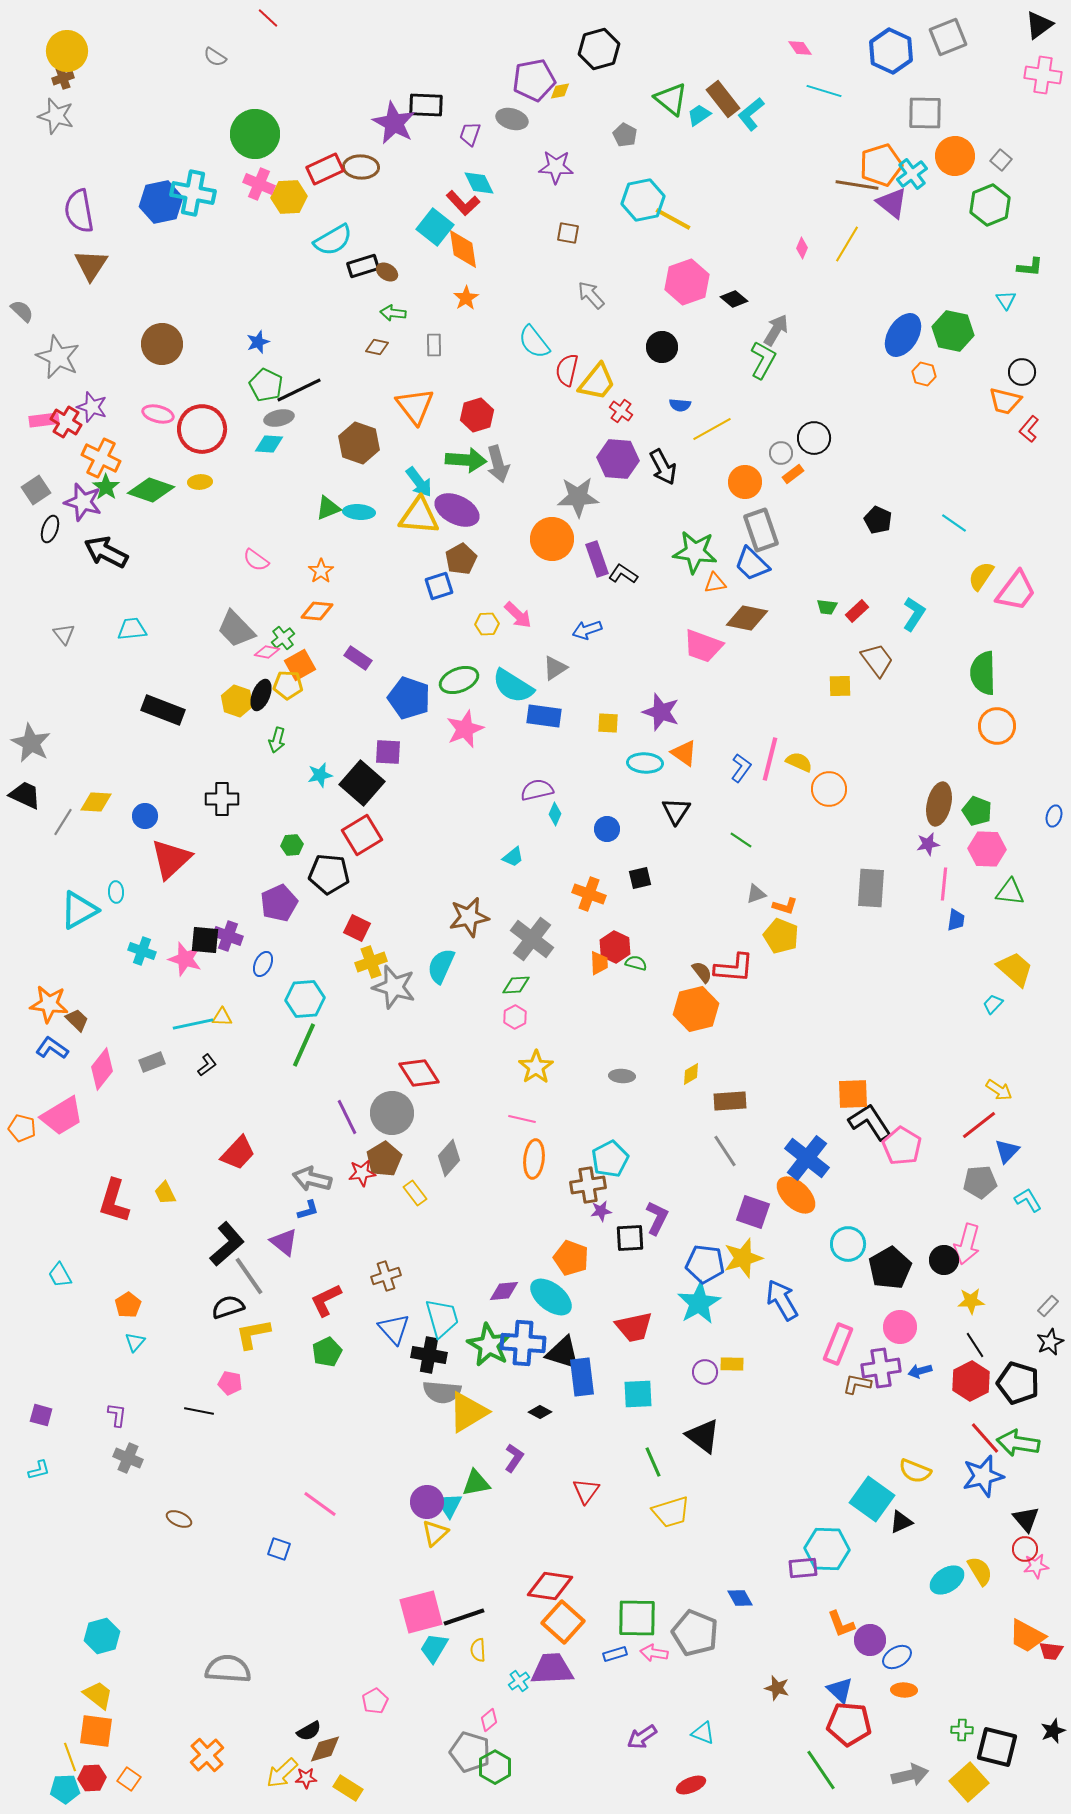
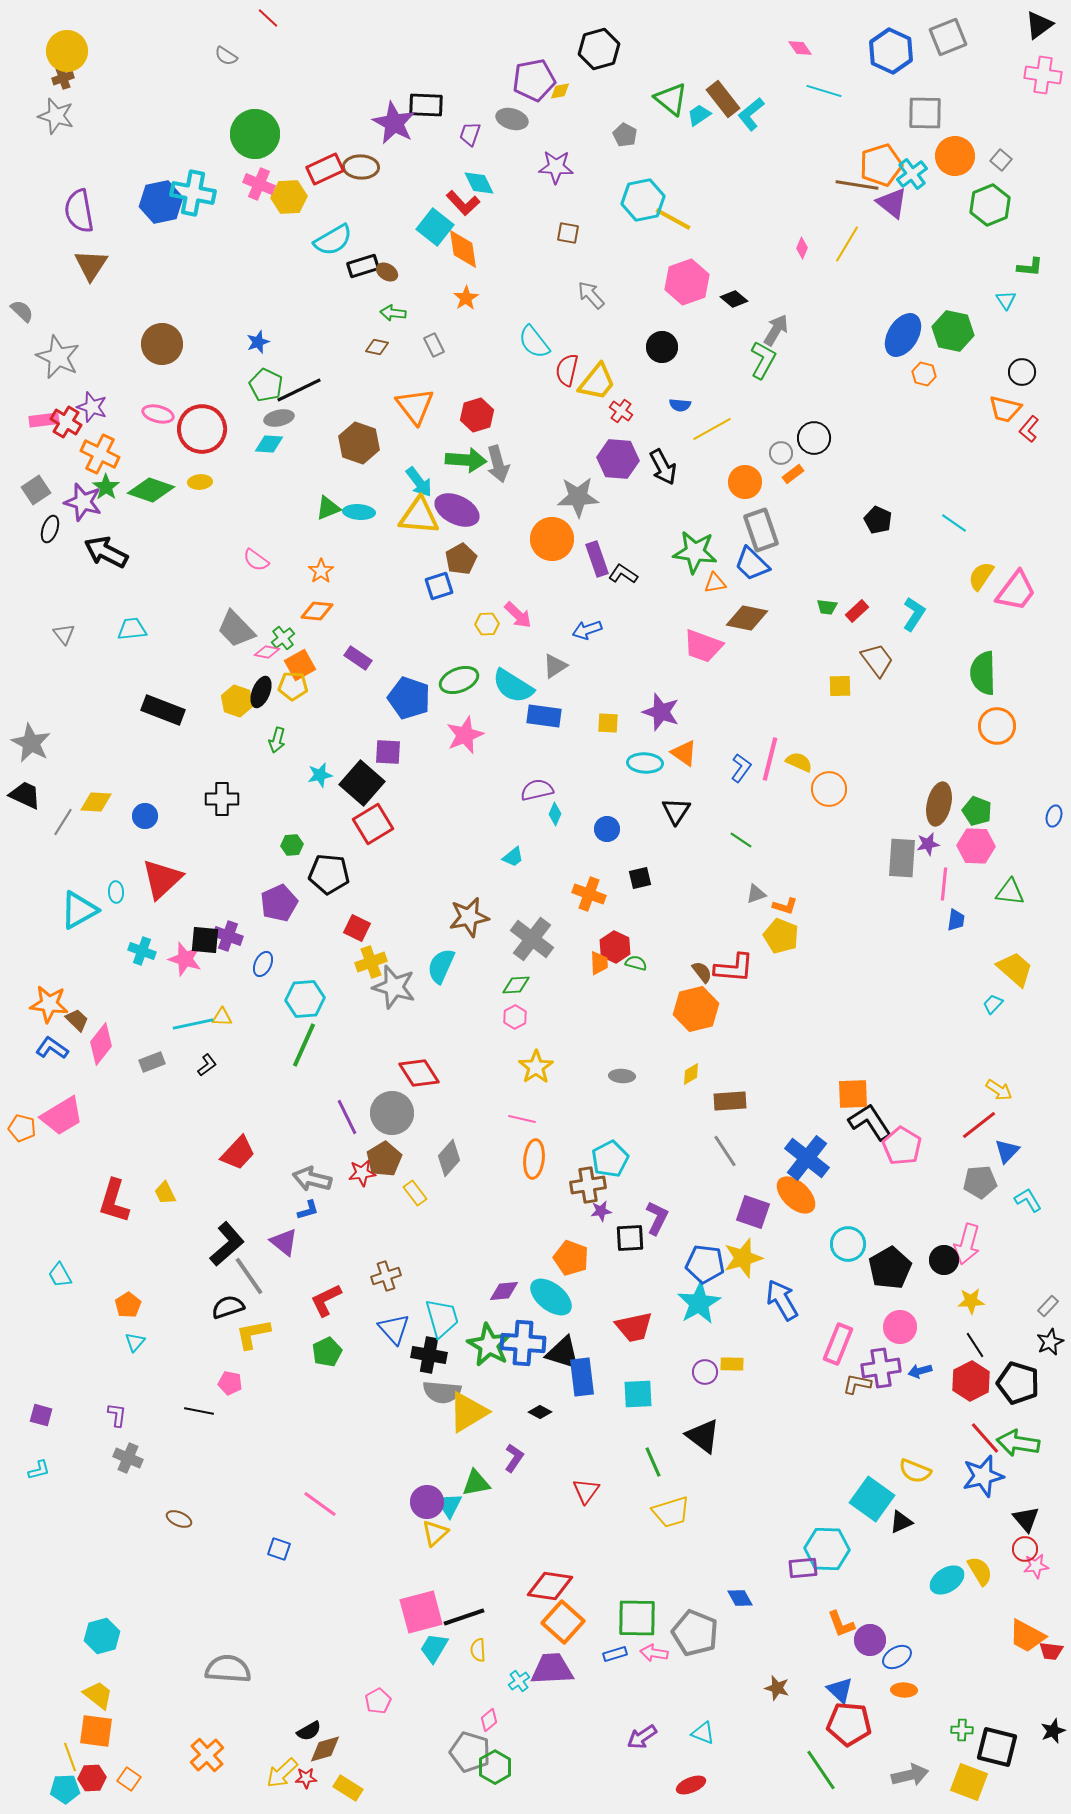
gray semicircle at (215, 57): moved 11 px right, 1 px up
gray rectangle at (434, 345): rotated 25 degrees counterclockwise
orange trapezoid at (1005, 401): moved 8 px down
orange cross at (101, 458): moved 1 px left, 4 px up
gray triangle at (555, 668): moved 2 px up
yellow pentagon at (288, 685): moved 5 px right, 1 px down
black ellipse at (261, 695): moved 3 px up
pink star at (465, 729): moved 6 px down
red square at (362, 835): moved 11 px right, 11 px up
pink hexagon at (987, 849): moved 11 px left, 3 px up
red triangle at (171, 859): moved 9 px left, 20 px down
gray rectangle at (871, 888): moved 31 px right, 30 px up
pink diamond at (102, 1069): moved 1 px left, 25 px up
pink pentagon at (375, 1701): moved 3 px right
yellow square at (969, 1782): rotated 27 degrees counterclockwise
